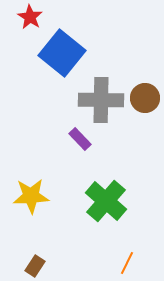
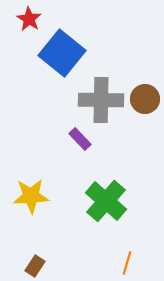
red star: moved 1 px left, 2 px down
brown circle: moved 1 px down
orange line: rotated 10 degrees counterclockwise
